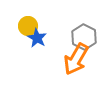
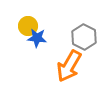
blue star: rotated 24 degrees counterclockwise
orange arrow: moved 7 px left, 7 px down
